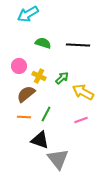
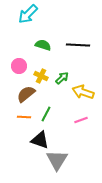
cyan arrow: rotated 15 degrees counterclockwise
green semicircle: moved 2 px down
yellow cross: moved 2 px right
yellow arrow: rotated 10 degrees counterclockwise
gray triangle: moved 1 px left, 1 px down; rotated 10 degrees clockwise
